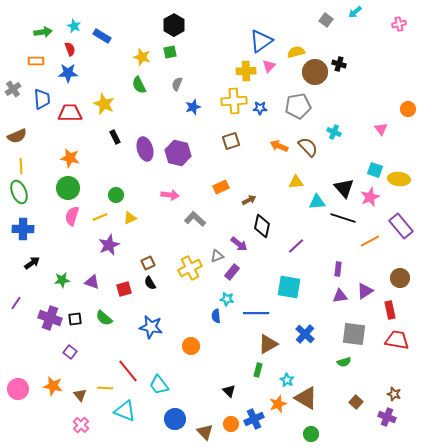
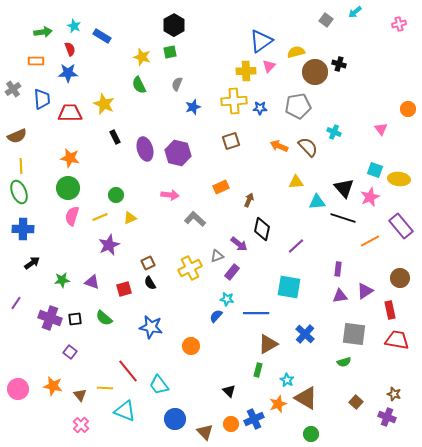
brown arrow at (249, 200): rotated 40 degrees counterclockwise
black diamond at (262, 226): moved 3 px down
blue semicircle at (216, 316): rotated 48 degrees clockwise
